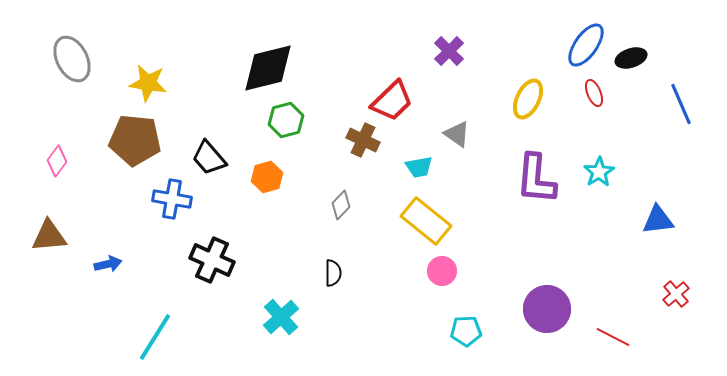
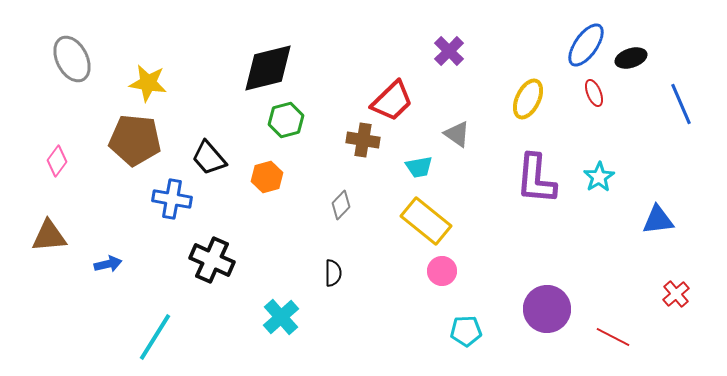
brown cross: rotated 16 degrees counterclockwise
cyan star: moved 5 px down
